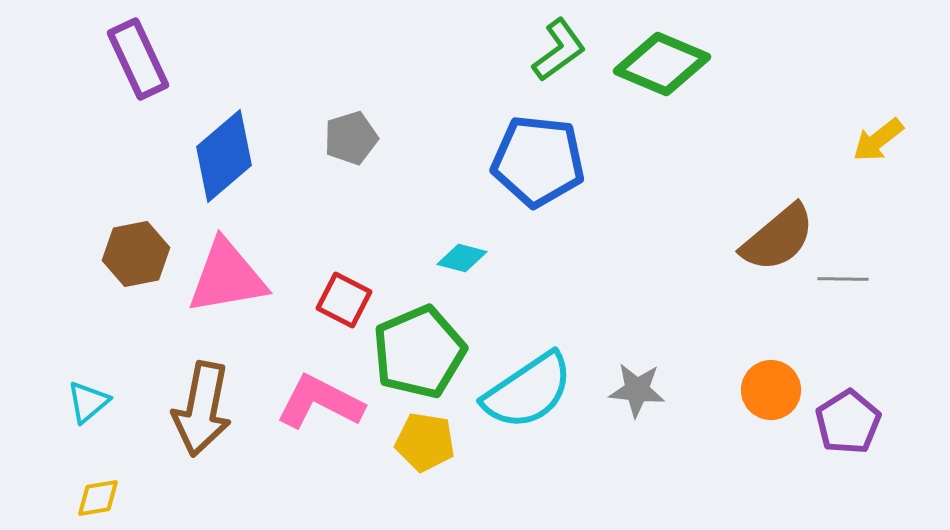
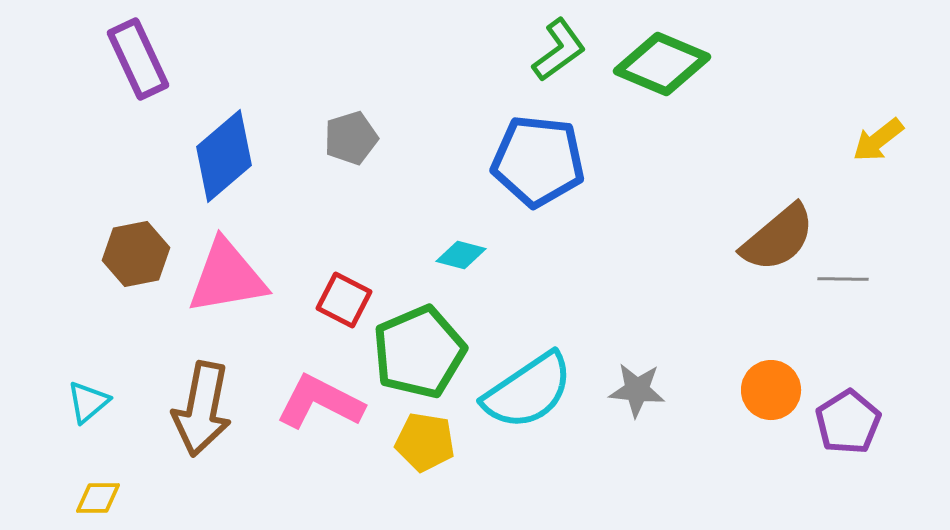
cyan diamond: moved 1 px left, 3 px up
yellow diamond: rotated 9 degrees clockwise
